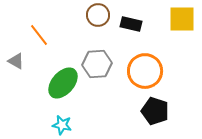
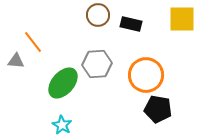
orange line: moved 6 px left, 7 px down
gray triangle: rotated 24 degrees counterclockwise
orange circle: moved 1 px right, 4 px down
black pentagon: moved 3 px right, 2 px up; rotated 8 degrees counterclockwise
cyan star: rotated 18 degrees clockwise
